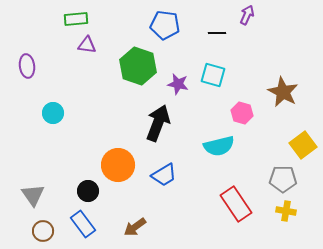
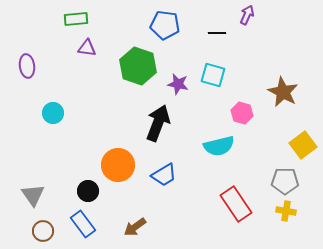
purple triangle: moved 3 px down
gray pentagon: moved 2 px right, 2 px down
